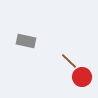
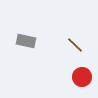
brown line: moved 6 px right, 16 px up
